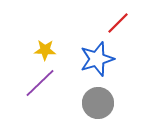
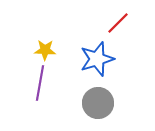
purple line: rotated 36 degrees counterclockwise
